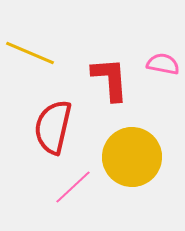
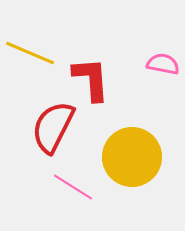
red L-shape: moved 19 px left
red semicircle: rotated 14 degrees clockwise
pink line: rotated 75 degrees clockwise
